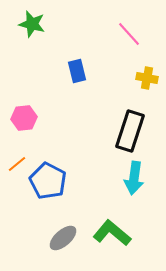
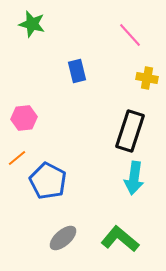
pink line: moved 1 px right, 1 px down
orange line: moved 6 px up
green L-shape: moved 8 px right, 6 px down
